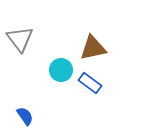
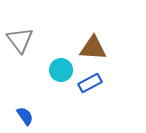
gray triangle: moved 1 px down
brown triangle: rotated 16 degrees clockwise
blue rectangle: rotated 65 degrees counterclockwise
